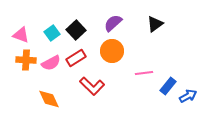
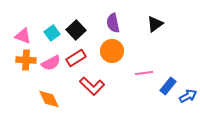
purple semicircle: rotated 60 degrees counterclockwise
pink triangle: moved 2 px right, 1 px down
